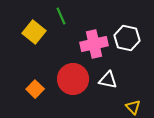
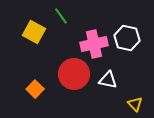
green line: rotated 12 degrees counterclockwise
yellow square: rotated 10 degrees counterclockwise
red circle: moved 1 px right, 5 px up
yellow triangle: moved 2 px right, 3 px up
